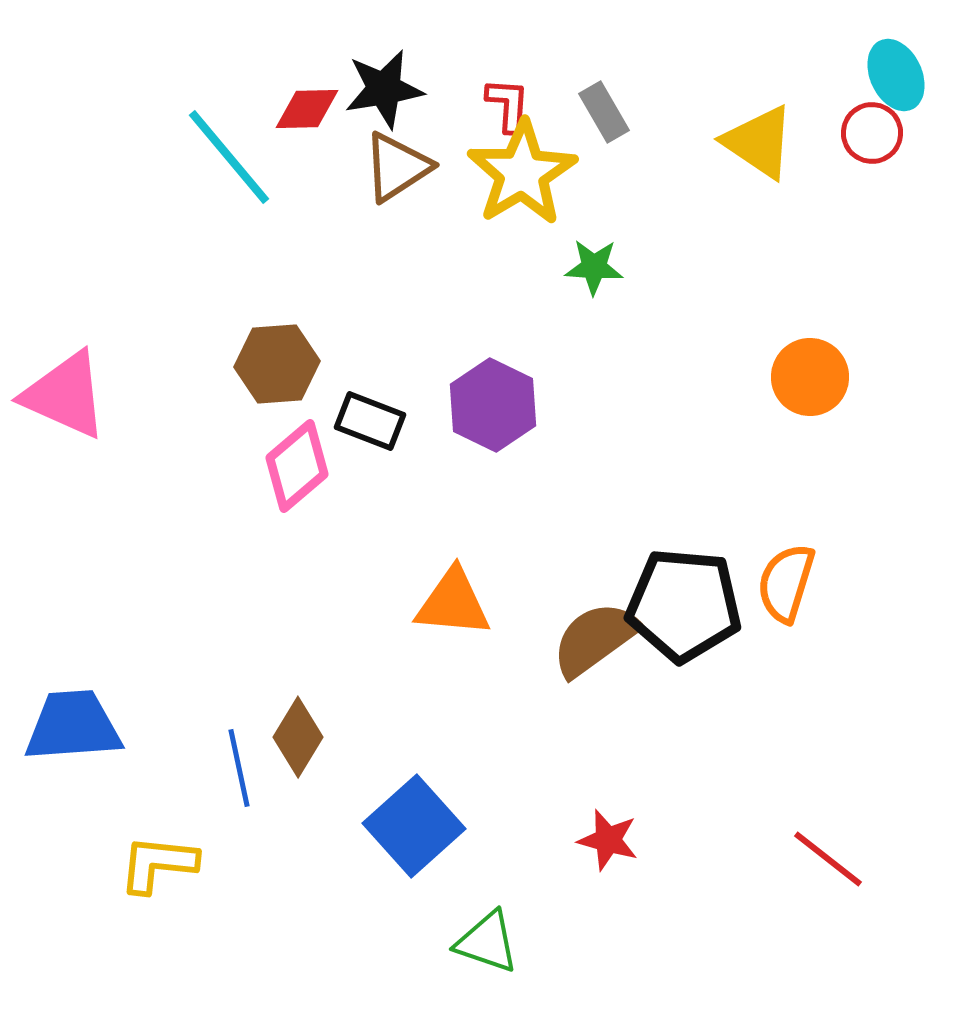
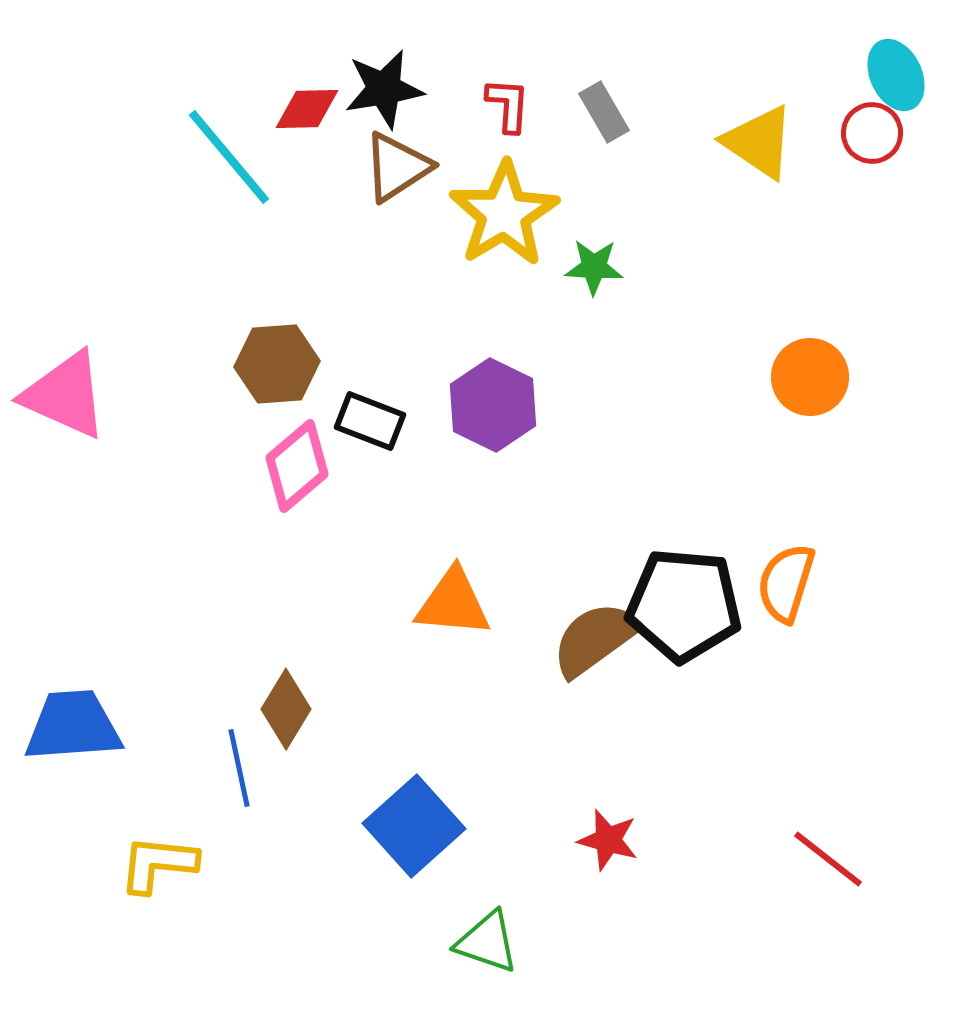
yellow star: moved 18 px left, 41 px down
brown diamond: moved 12 px left, 28 px up
